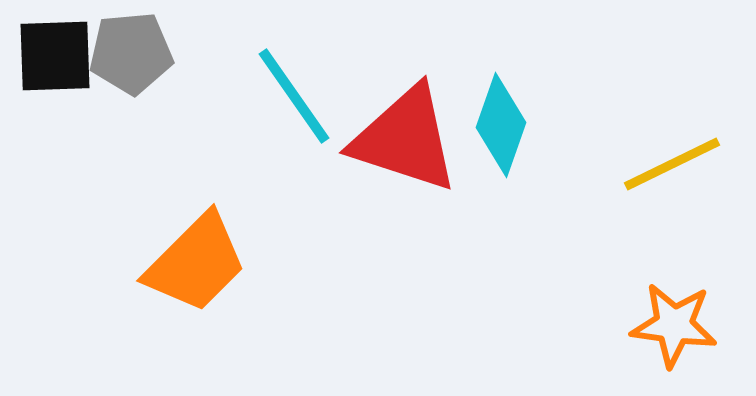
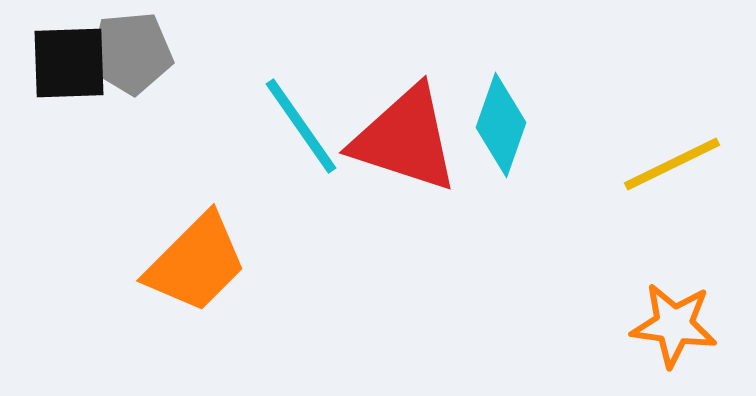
black square: moved 14 px right, 7 px down
cyan line: moved 7 px right, 30 px down
